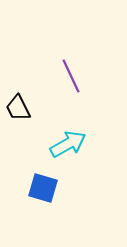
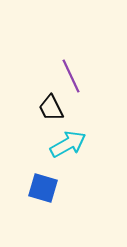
black trapezoid: moved 33 px right
